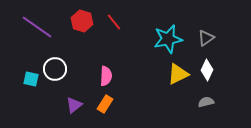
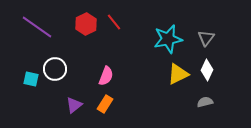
red hexagon: moved 4 px right, 3 px down; rotated 15 degrees clockwise
gray triangle: rotated 18 degrees counterclockwise
pink semicircle: rotated 18 degrees clockwise
gray semicircle: moved 1 px left
